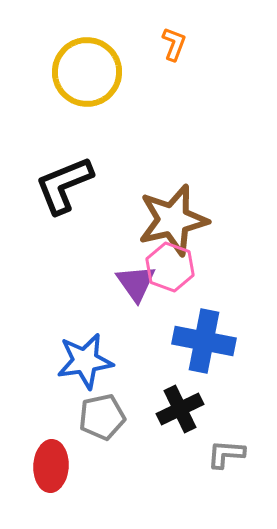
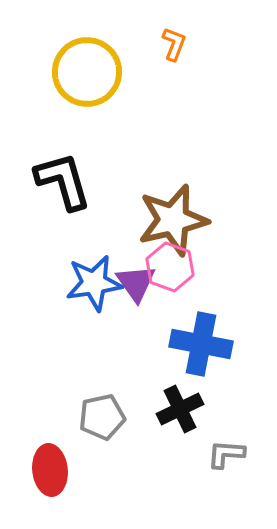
black L-shape: moved 1 px left, 4 px up; rotated 96 degrees clockwise
blue cross: moved 3 px left, 3 px down
blue star: moved 9 px right, 78 px up
red ellipse: moved 1 px left, 4 px down; rotated 9 degrees counterclockwise
